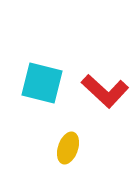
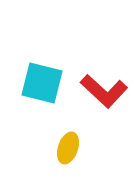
red L-shape: moved 1 px left
